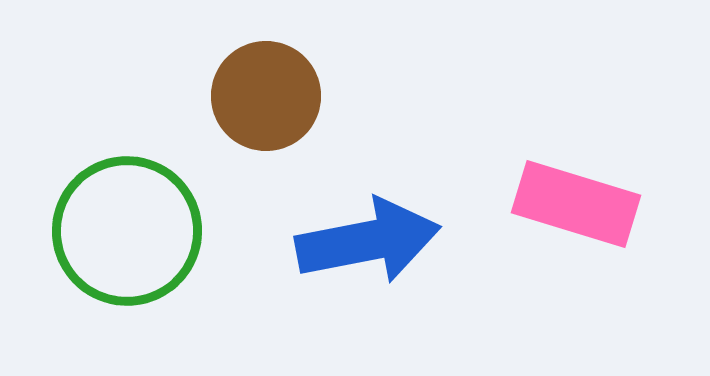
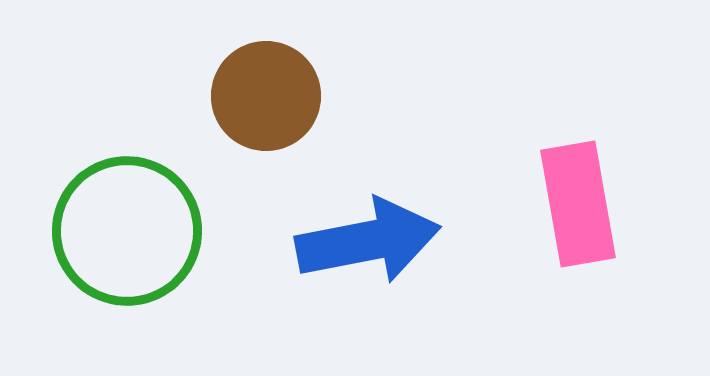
pink rectangle: moved 2 px right; rotated 63 degrees clockwise
